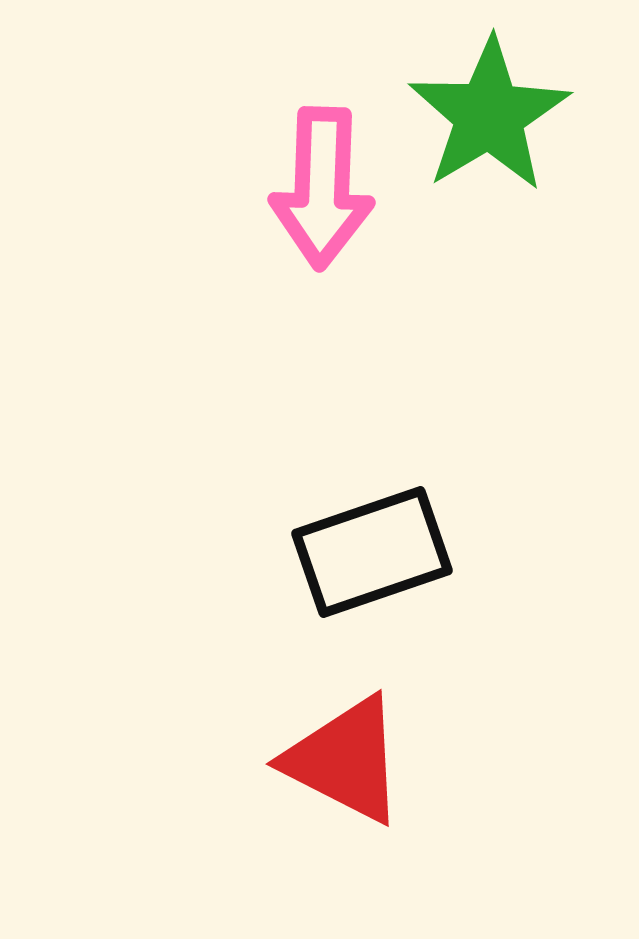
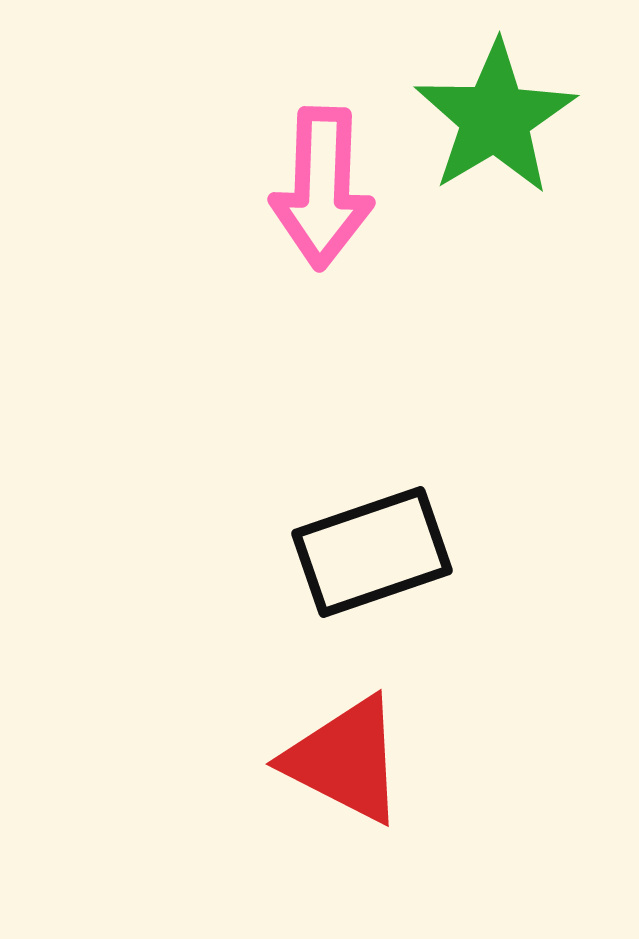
green star: moved 6 px right, 3 px down
